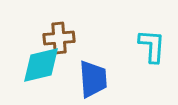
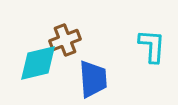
brown cross: moved 6 px right, 2 px down; rotated 16 degrees counterclockwise
cyan diamond: moved 3 px left, 2 px up
